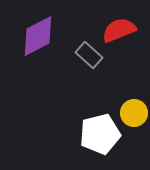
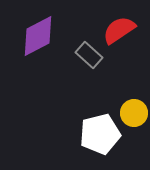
red semicircle: rotated 12 degrees counterclockwise
